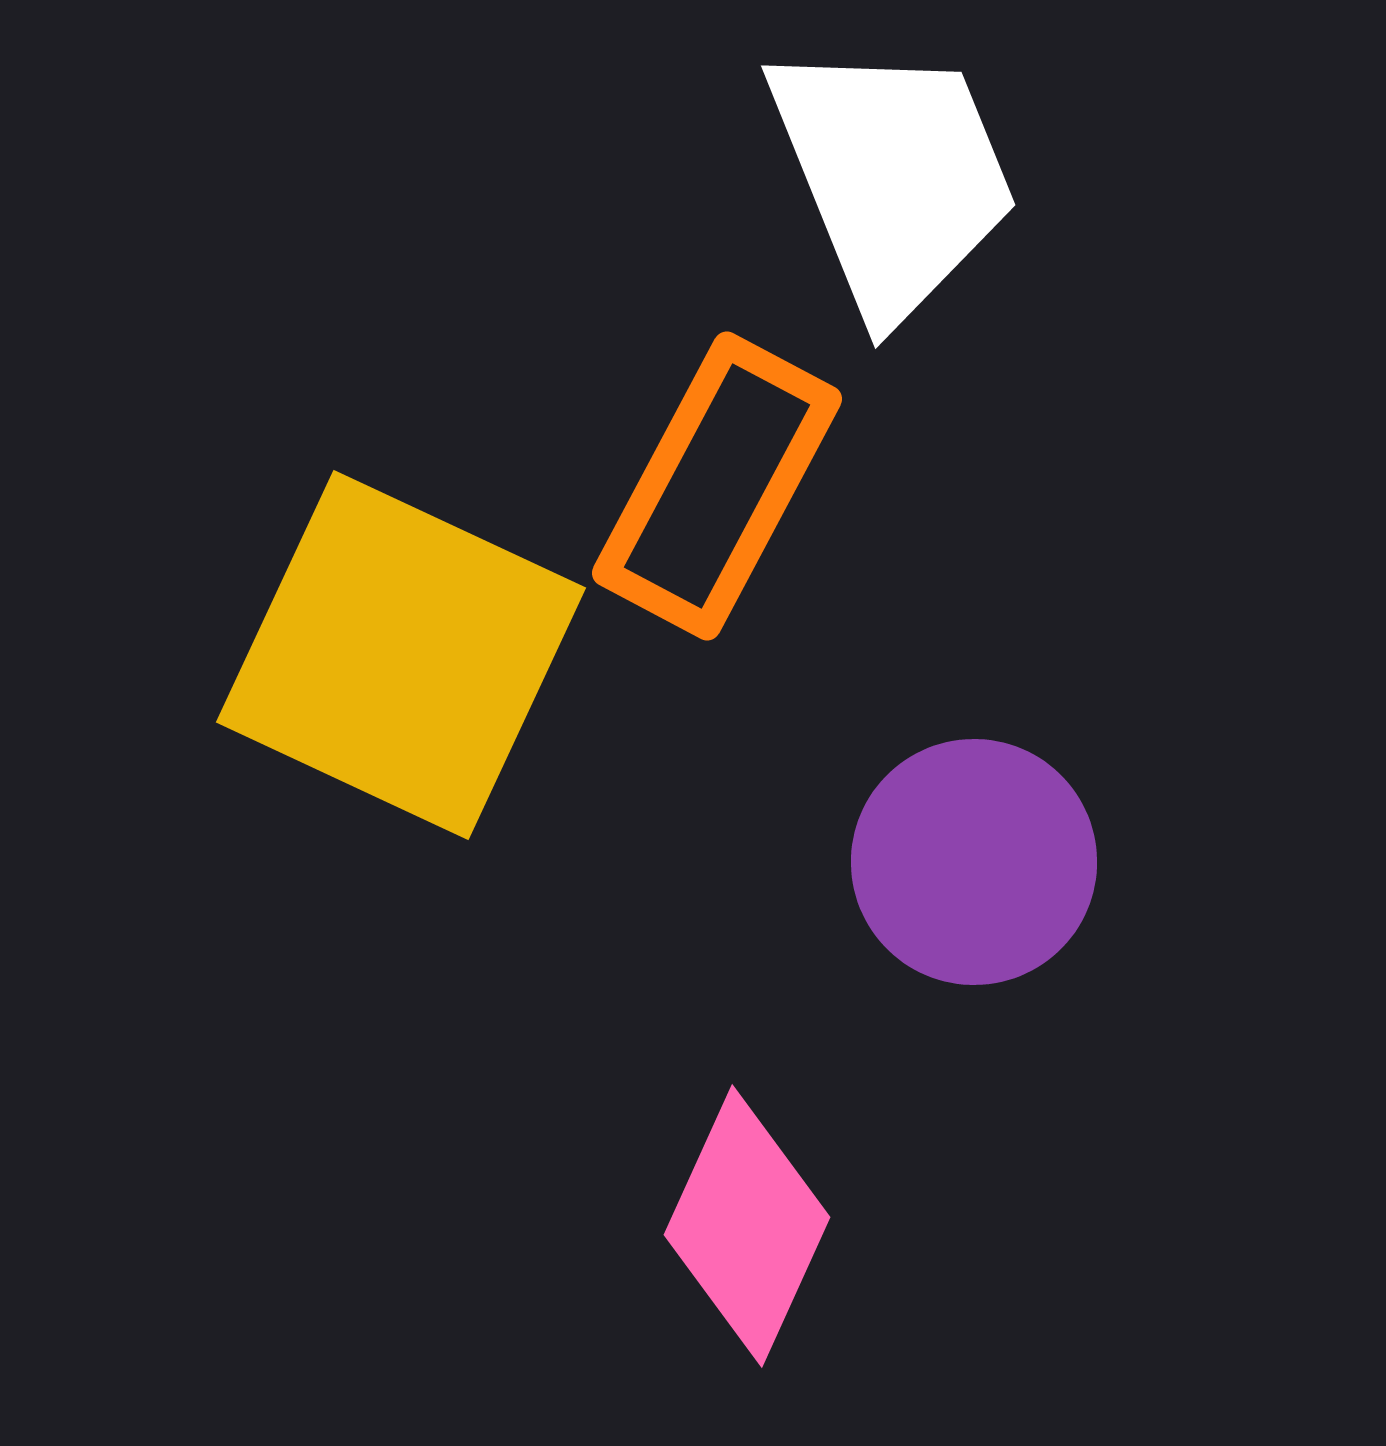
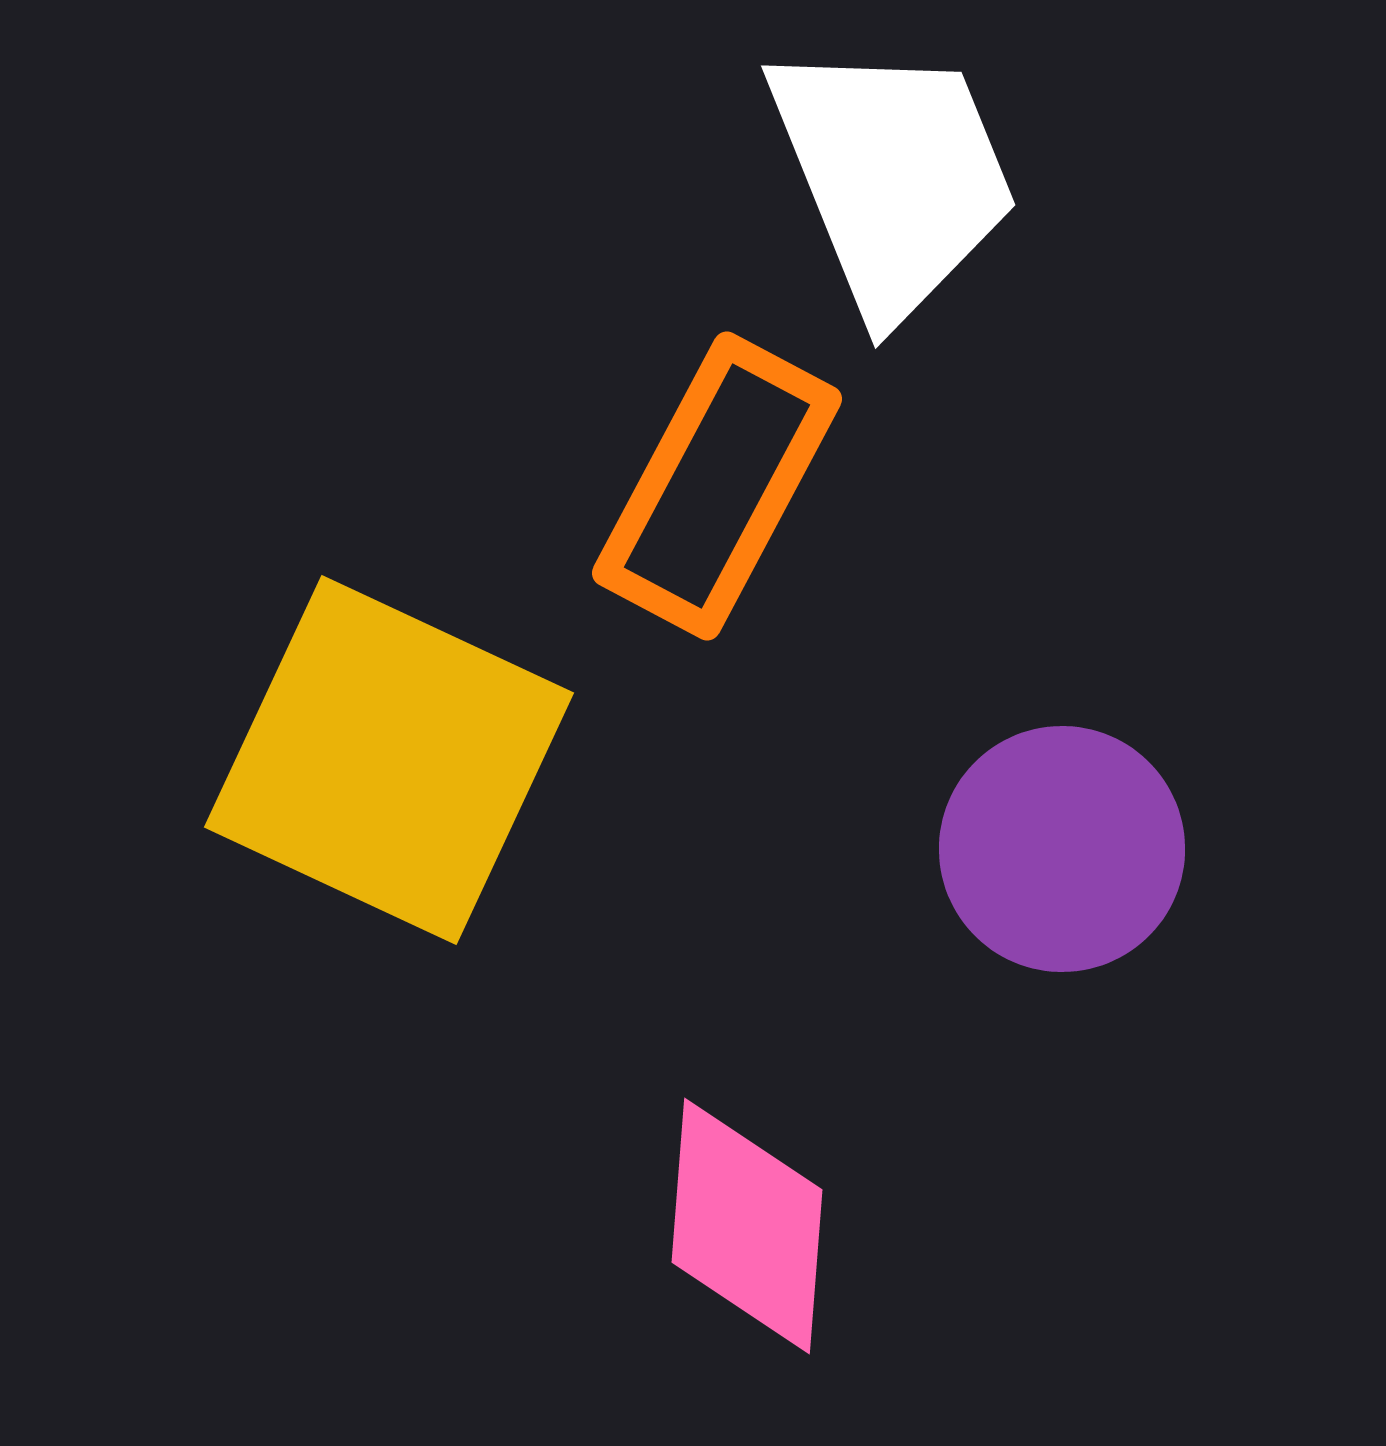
yellow square: moved 12 px left, 105 px down
purple circle: moved 88 px right, 13 px up
pink diamond: rotated 20 degrees counterclockwise
